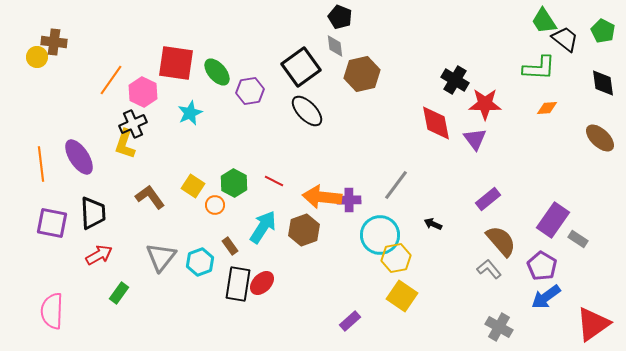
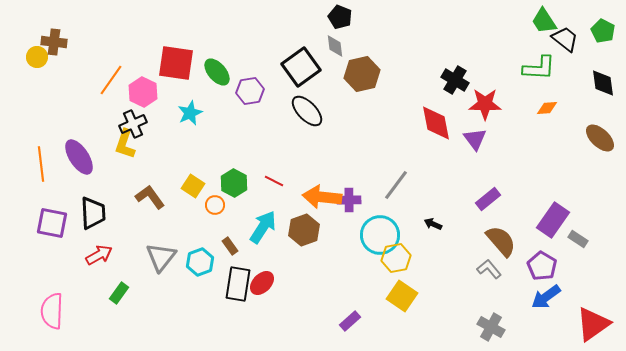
gray cross at (499, 327): moved 8 px left
